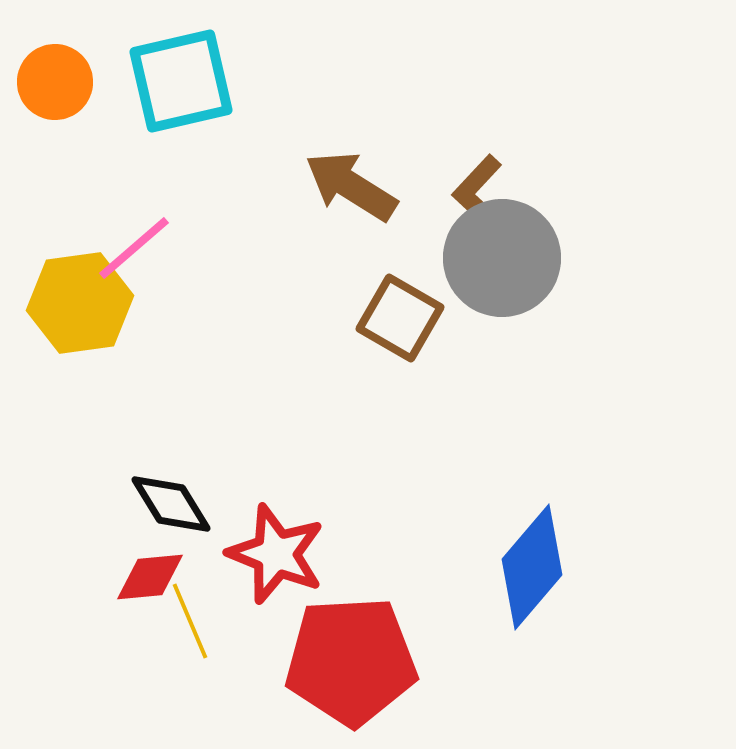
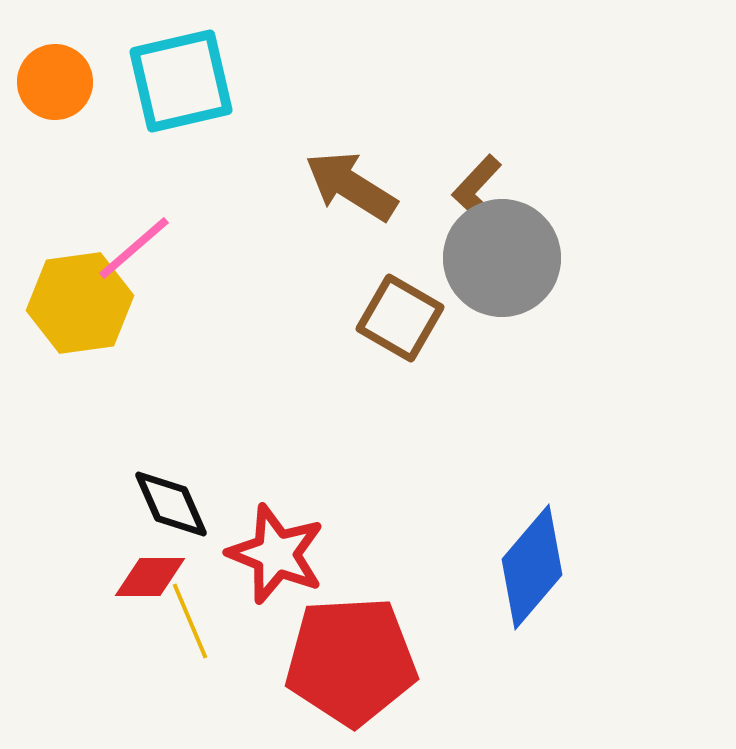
black diamond: rotated 8 degrees clockwise
red diamond: rotated 6 degrees clockwise
